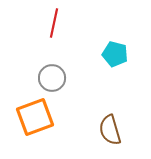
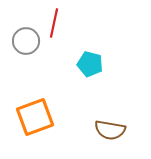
cyan pentagon: moved 25 px left, 10 px down
gray circle: moved 26 px left, 37 px up
brown semicircle: rotated 64 degrees counterclockwise
